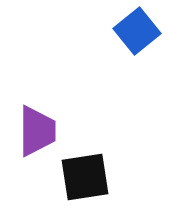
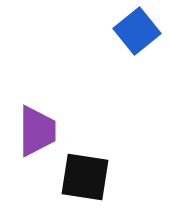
black square: rotated 18 degrees clockwise
